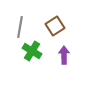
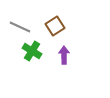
gray line: rotated 75 degrees counterclockwise
